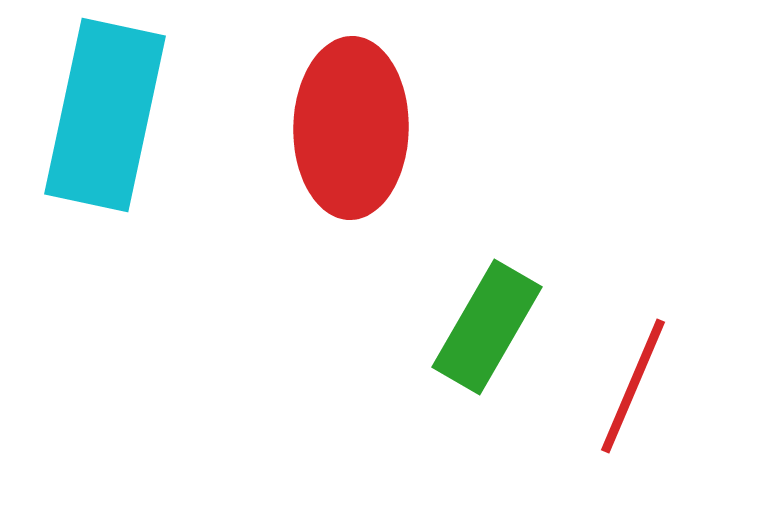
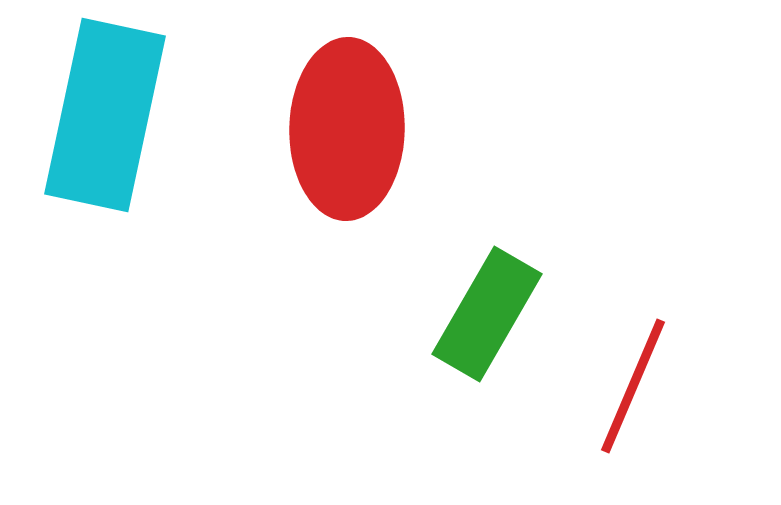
red ellipse: moved 4 px left, 1 px down
green rectangle: moved 13 px up
